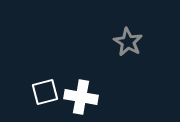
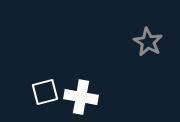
gray star: moved 20 px right
